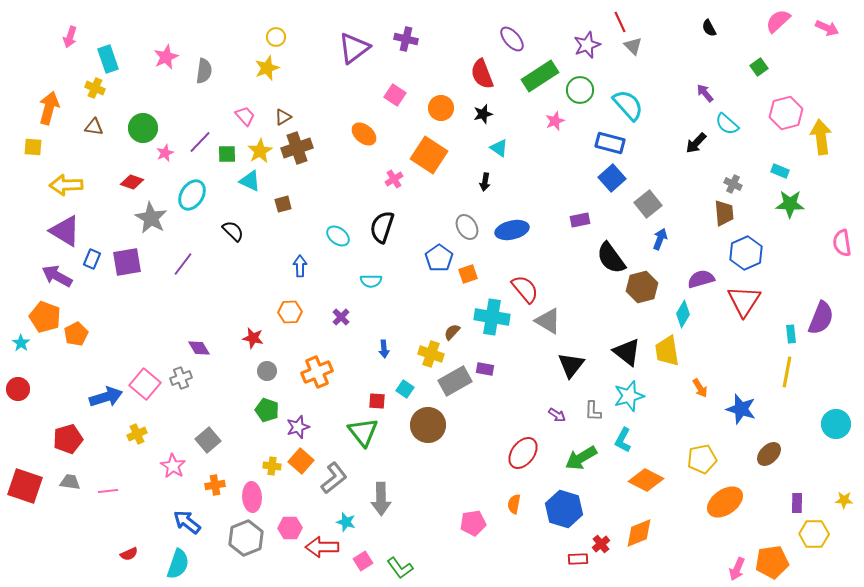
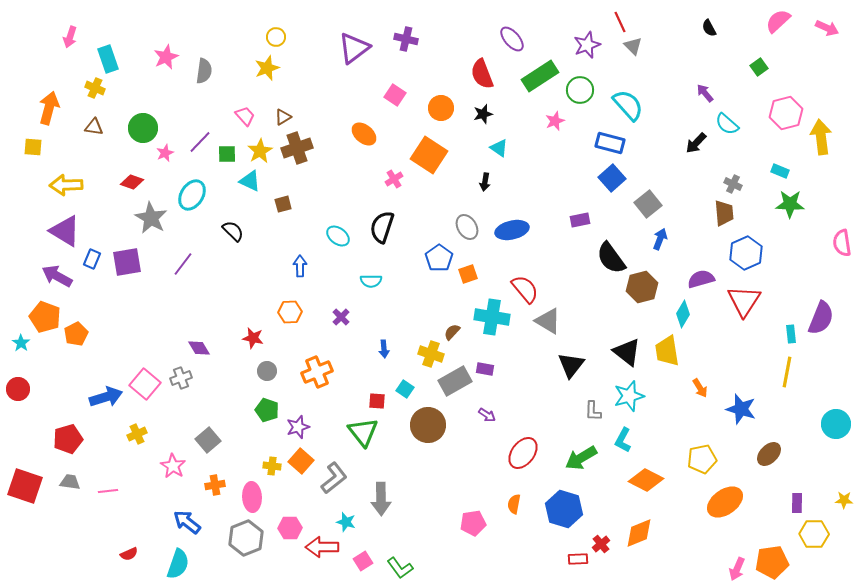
purple arrow at (557, 415): moved 70 px left
